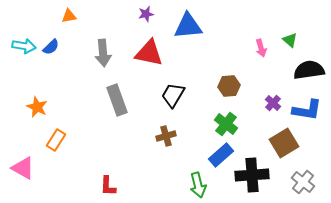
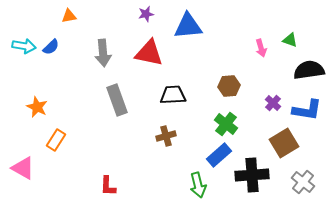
green triangle: rotated 21 degrees counterclockwise
black trapezoid: rotated 56 degrees clockwise
blue rectangle: moved 2 px left
